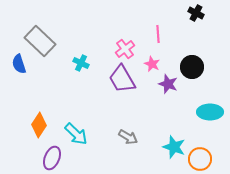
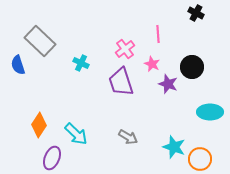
blue semicircle: moved 1 px left, 1 px down
purple trapezoid: moved 1 px left, 3 px down; rotated 12 degrees clockwise
